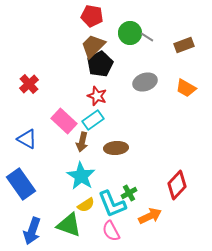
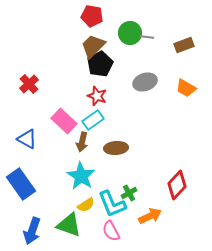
gray line: rotated 24 degrees counterclockwise
